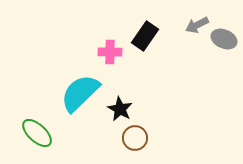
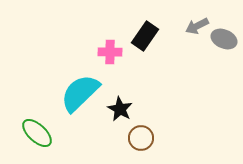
gray arrow: moved 1 px down
brown circle: moved 6 px right
